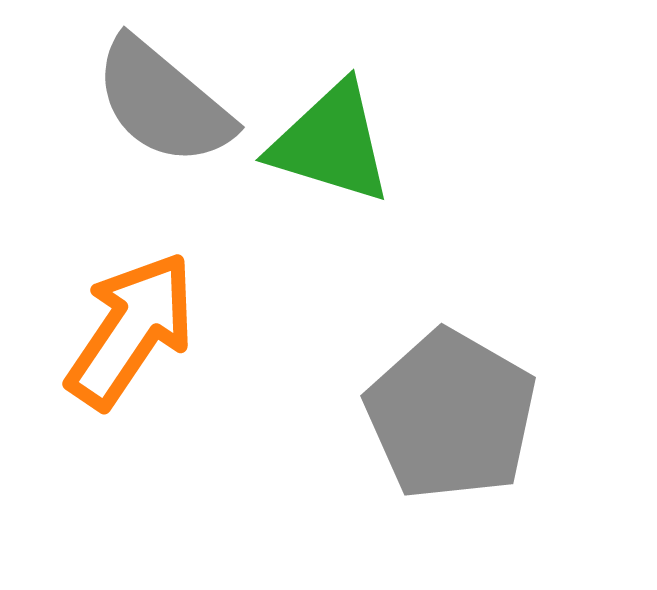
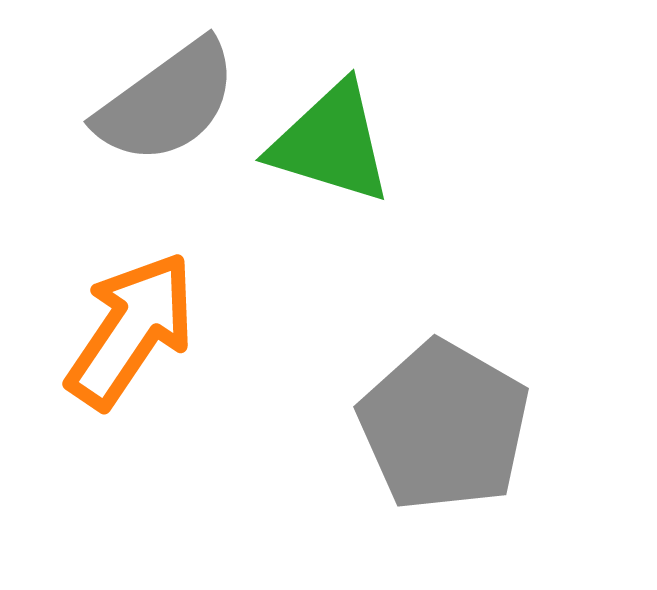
gray semicircle: moved 4 px right; rotated 76 degrees counterclockwise
gray pentagon: moved 7 px left, 11 px down
